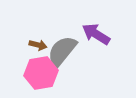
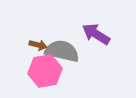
gray semicircle: rotated 64 degrees clockwise
pink hexagon: moved 4 px right, 2 px up
